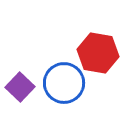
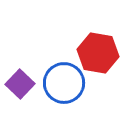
purple square: moved 3 px up
